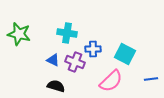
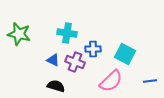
blue line: moved 1 px left, 2 px down
